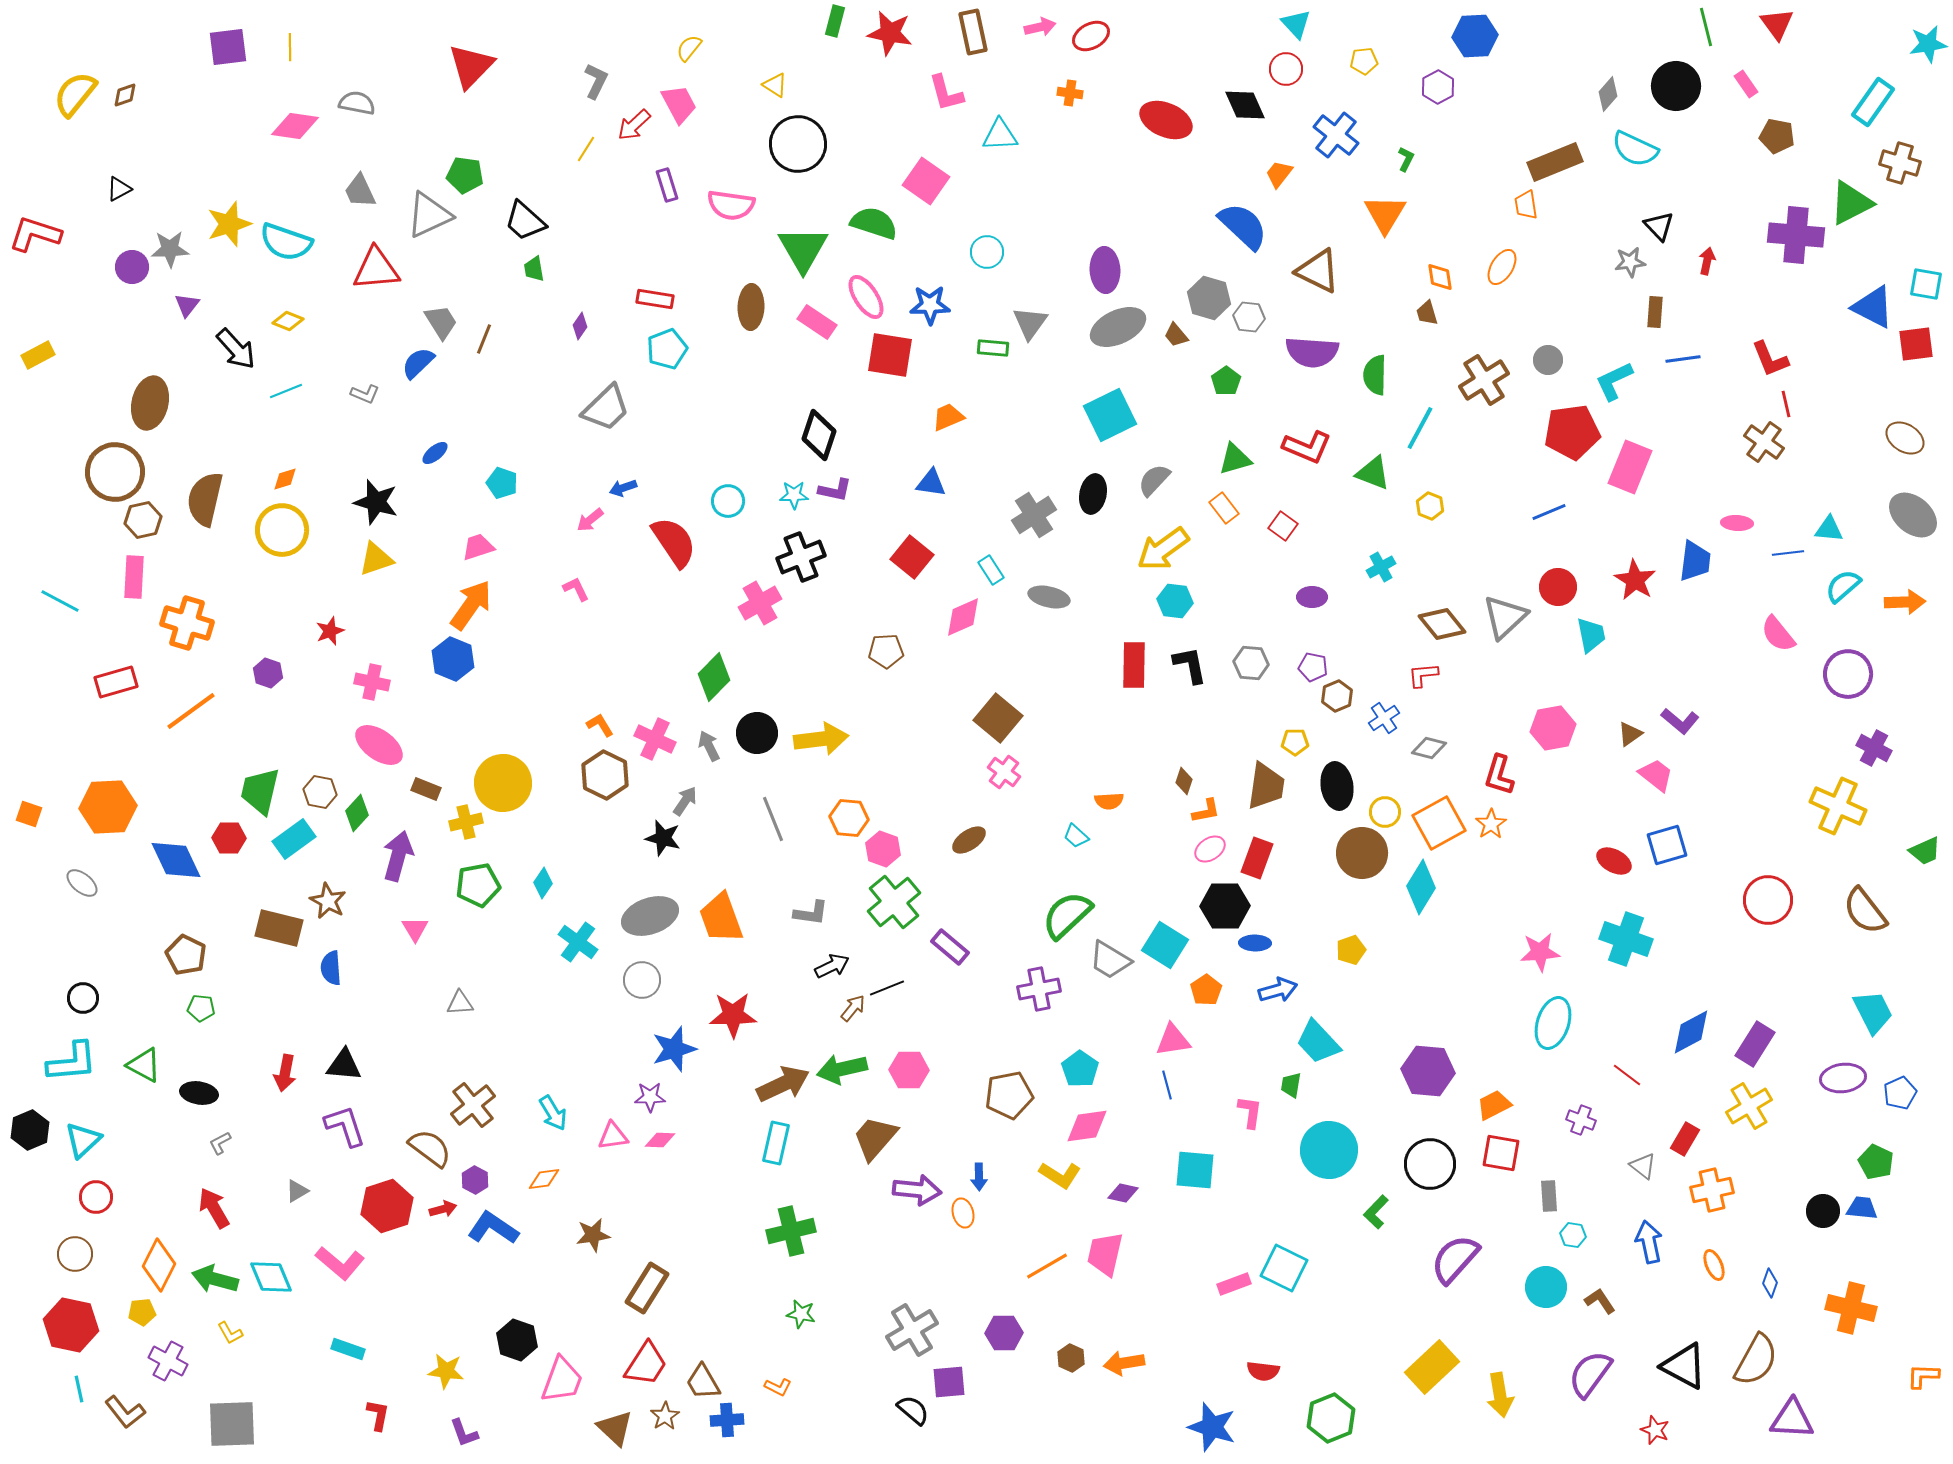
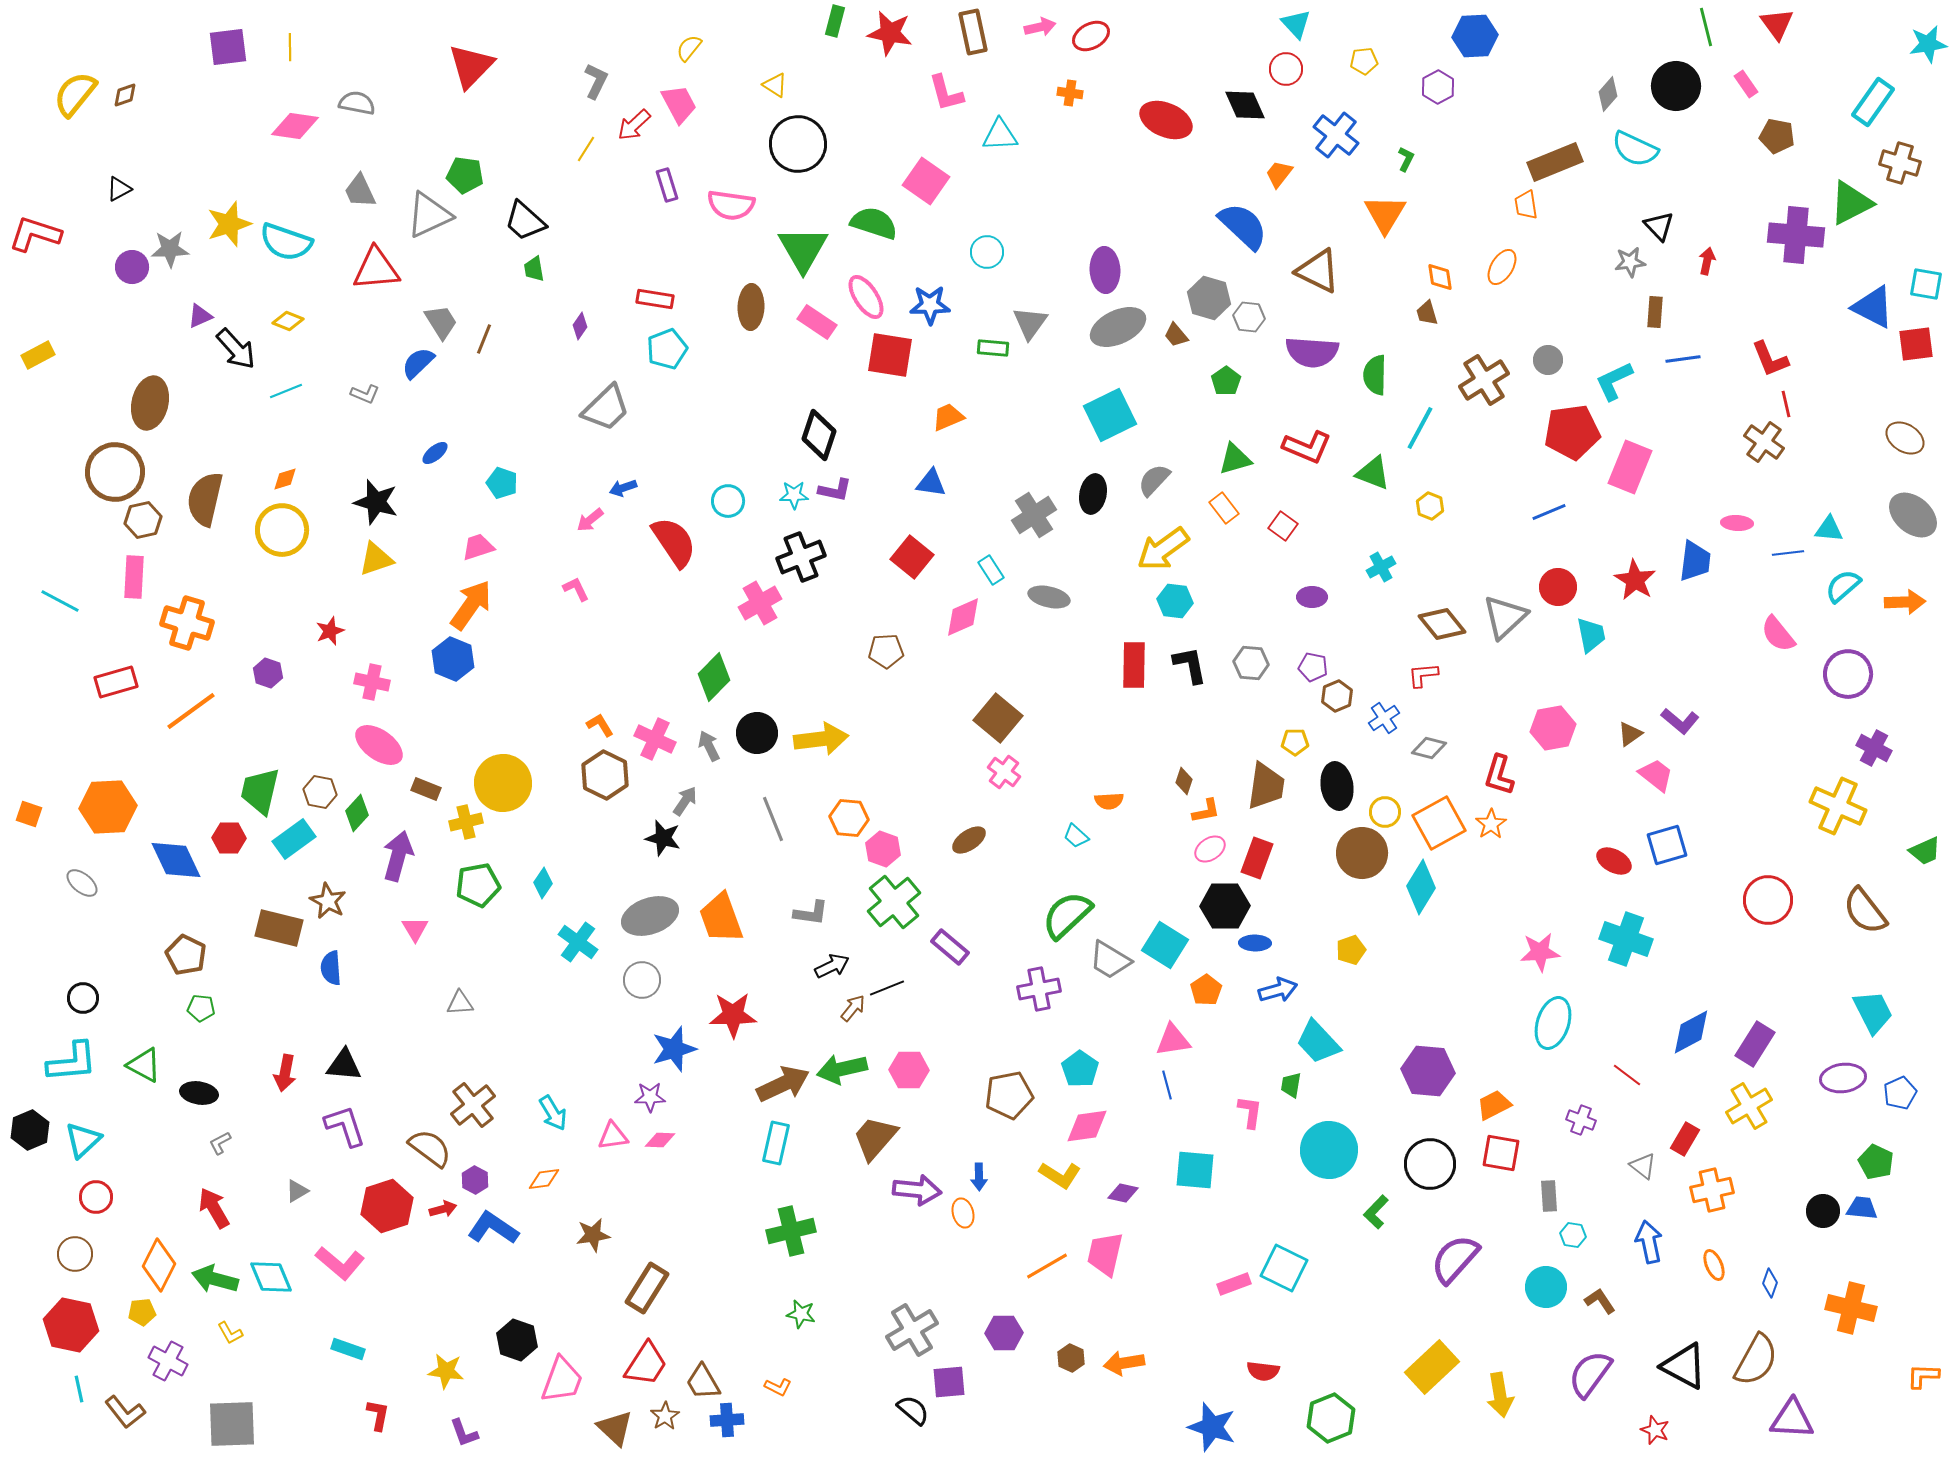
purple triangle at (187, 305): moved 13 px right, 11 px down; rotated 28 degrees clockwise
